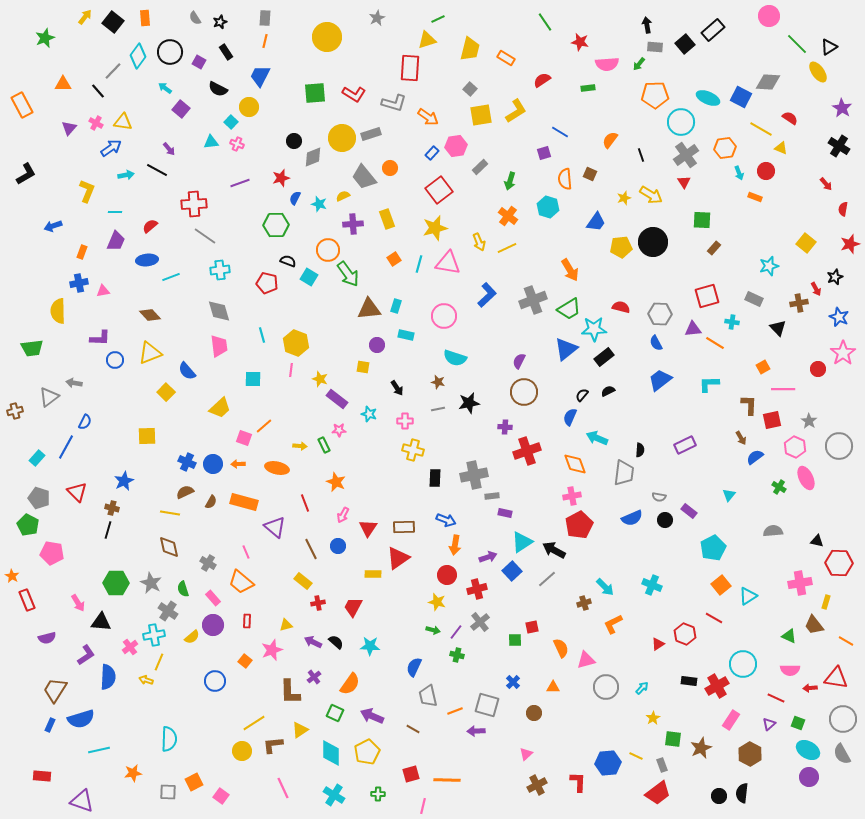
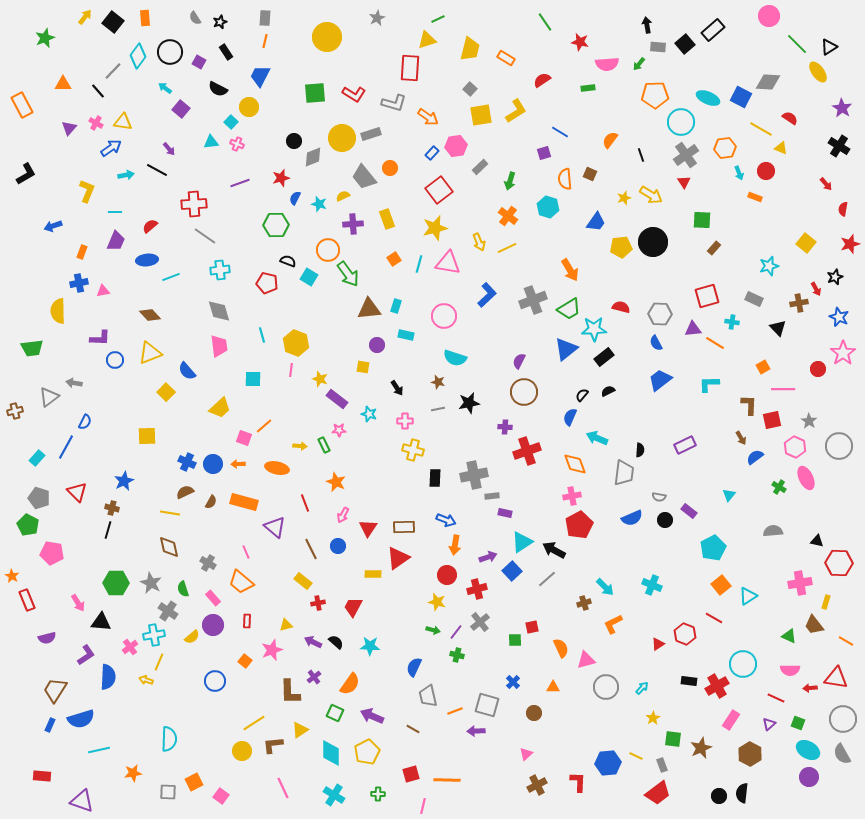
gray rectangle at (655, 47): moved 3 px right
